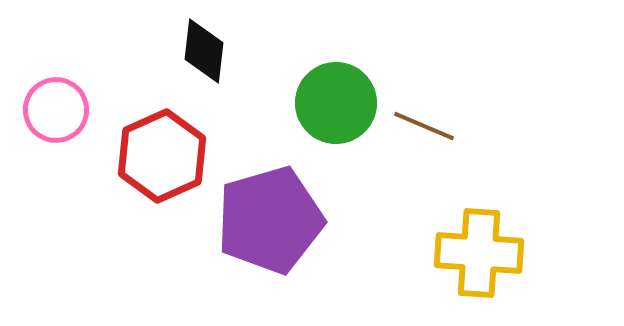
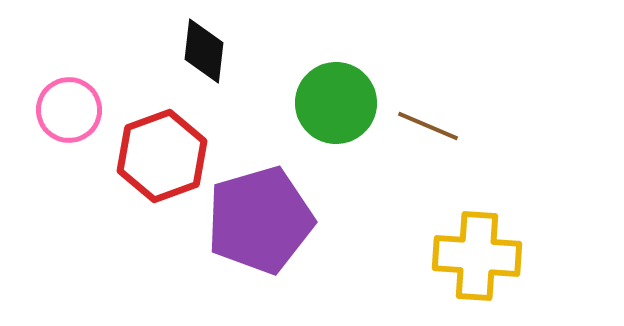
pink circle: moved 13 px right
brown line: moved 4 px right
red hexagon: rotated 4 degrees clockwise
purple pentagon: moved 10 px left
yellow cross: moved 2 px left, 3 px down
